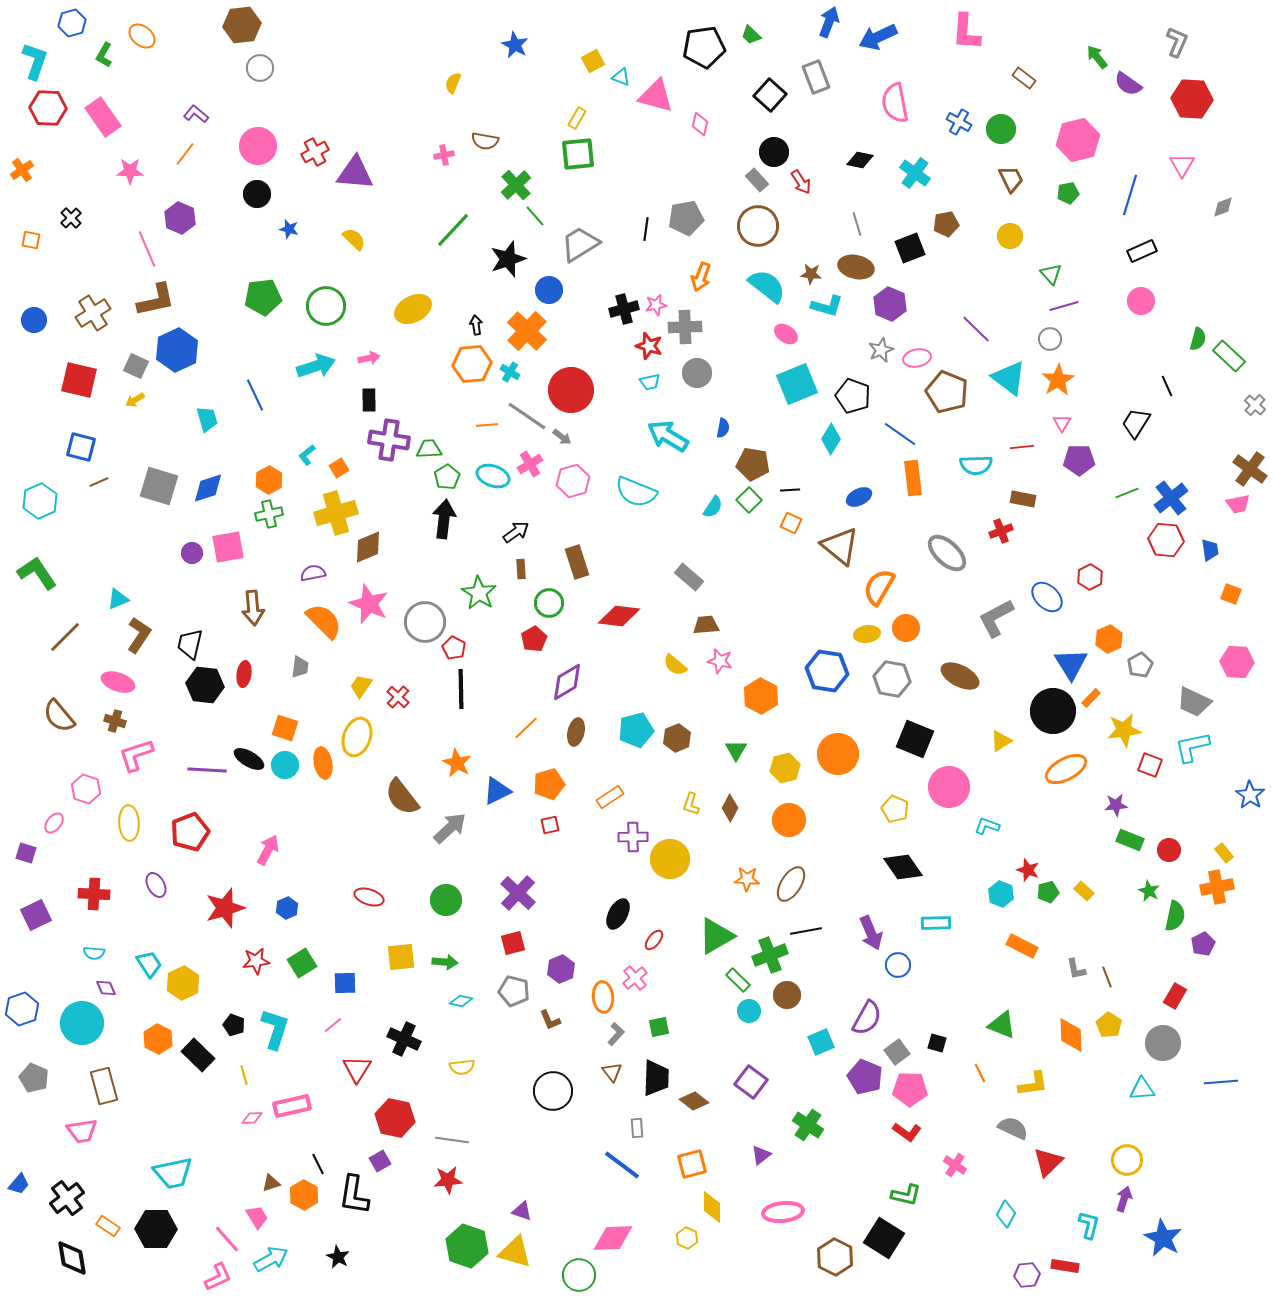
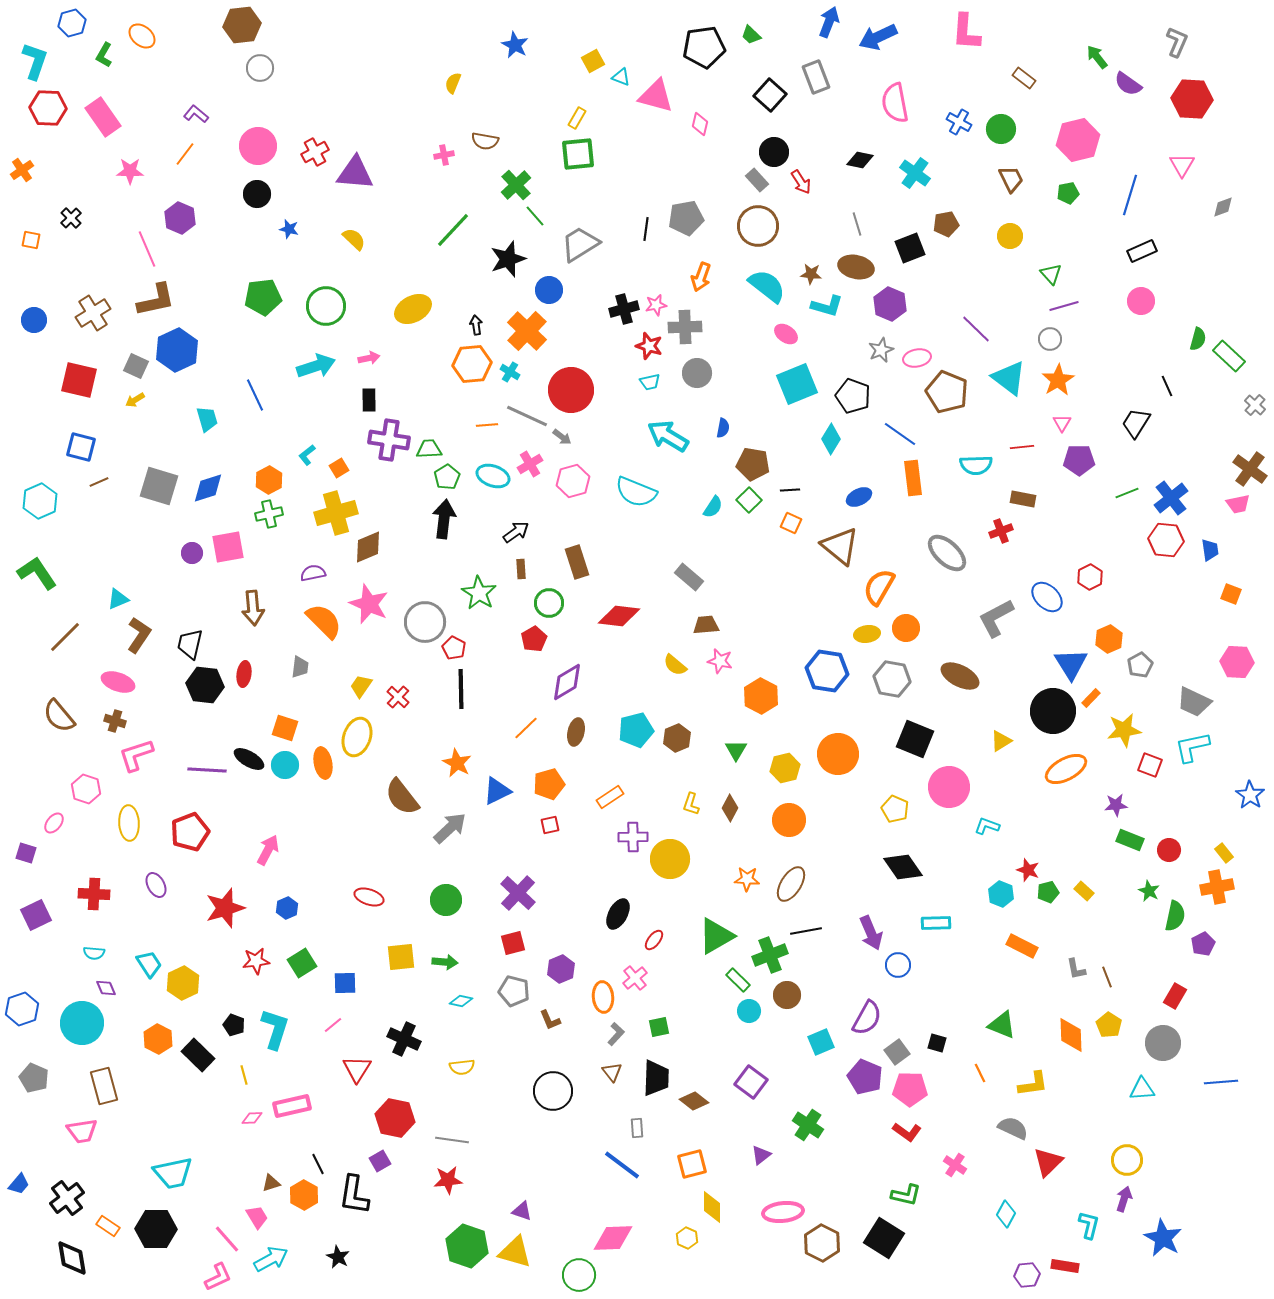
gray line at (527, 416): rotated 9 degrees counterclockwise
brown hexagon at (835, 1257): moved 13 px left, 14 px up
